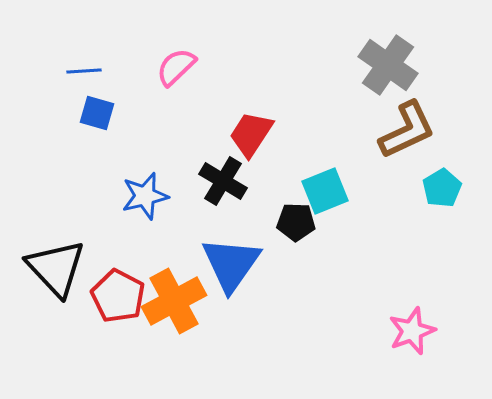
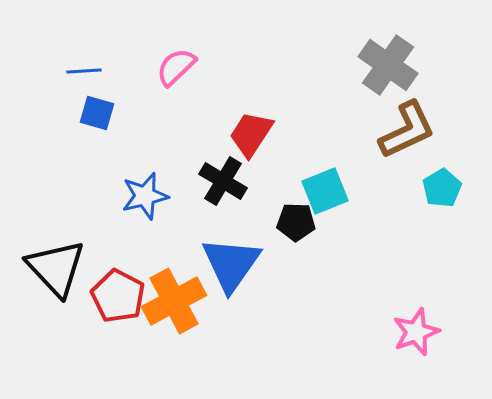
pink star: moved 4 px right, 1 px down
